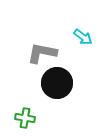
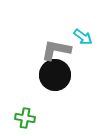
gray L-shape: moved 14 px right, 3 px up
black circle: moved 2 px left, 8 px up
